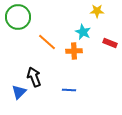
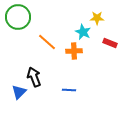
yellow star: moved 7 px down
